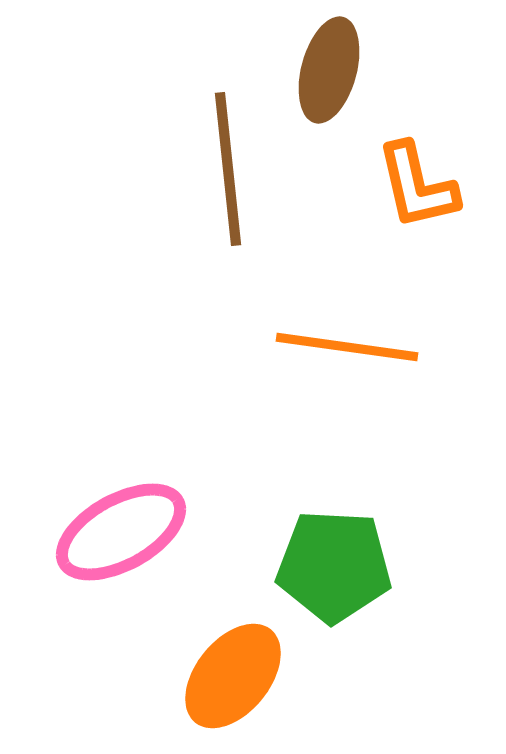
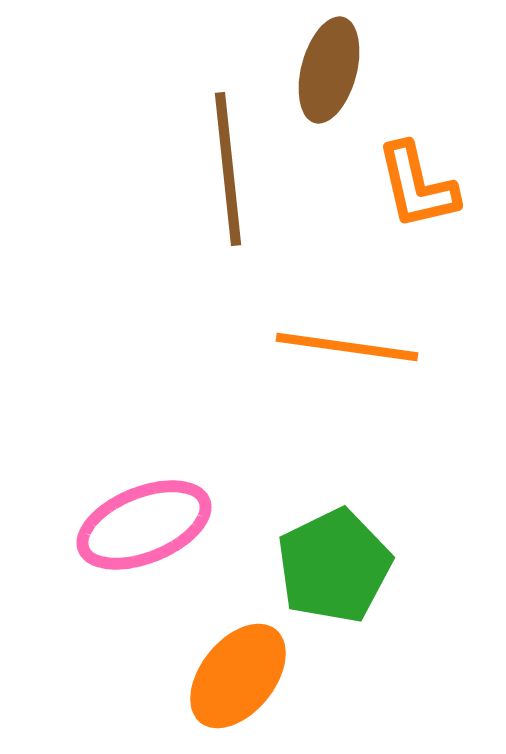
pink ellipse: moved 23 px right, 7 px up; rotated 7 degrees clockwise
green pentagon: rotated 29 degrees counterclockwise
orange ellipse: moved 5 px right
